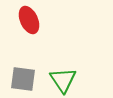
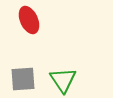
gray square: rotated 12 degrees counterclockwise
